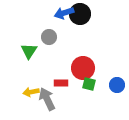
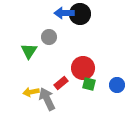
blue arrow: rotated 18 degrees clockwise
red rectangle: rotated 40 degrees counterclockwise
